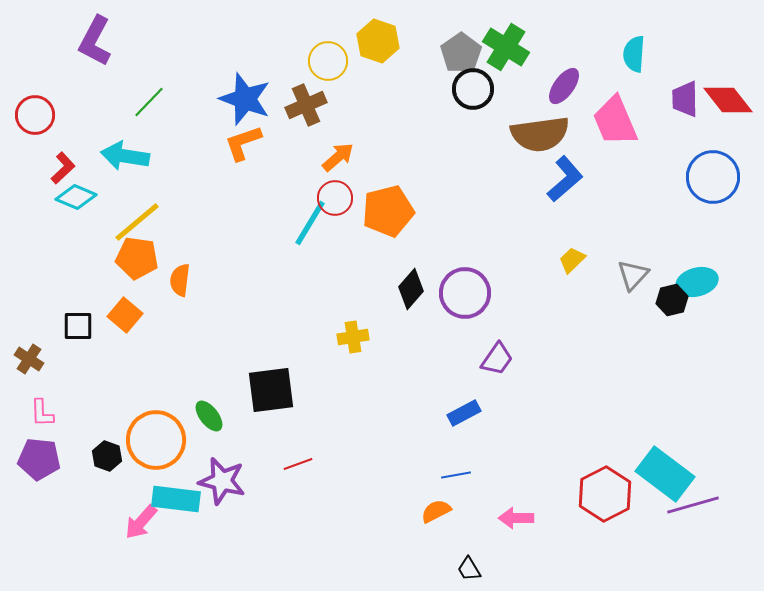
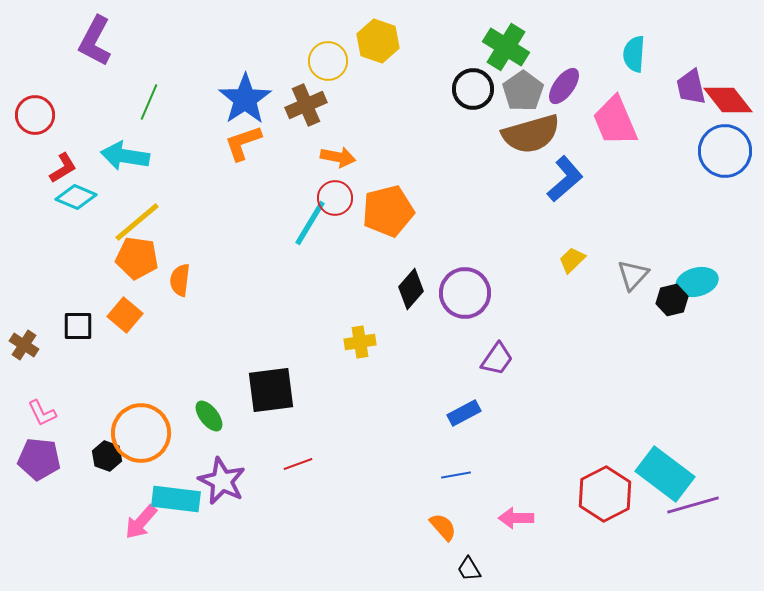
gray pentagon at (461, 53): moved 62 px right, 38 px down
blue star at (245, 99): rotated 18 degrees clockwise
purple trapezoid at (685, 99): moved 6 px right, 12 px up; rotated 12 degrees counterclockwise
green line at (149, 102): rotated 21 degrees counterclockwise
brown semicircle at (540, 134): moved 9 px left; rotated 8 degrees counterclockwise
orange arrow at (338, 157): rotated 52 degrees clockwise
red L-shape at (63, 168): rotated 12 degrees clockwise
blue circle at (713, 177): moved 12 px right, 26 px up
yellow cross at (353, 337): moved 7 px right, 5 px down
brown cross at (29, 359): moved 5 px left, 14 px up
pink L-shape at (42, 413): rotated 24 degrees counterclockwise
orange circle at (156, 440): moved 15 px left, 7 px up
purple star at (222, 481): rotated 12 degrees clockwise
orange semicircle at (436, 511): moved 7 px right, 16 px down; rotated 76 degrees clockwise
